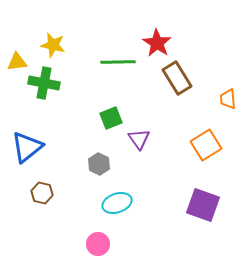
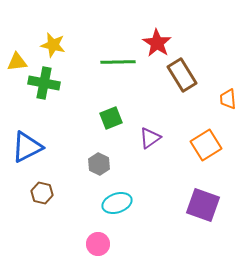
brown rectangle: moved 5 px right, 3 px up
purple triangle: moved 11 px right, 1 px up; rotated 30 degrees clockwise
blue triangle: rotated 12 degrees clockwise
